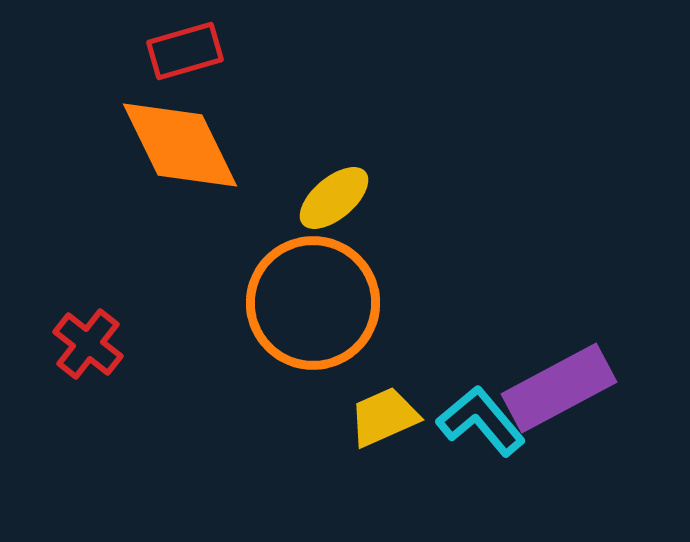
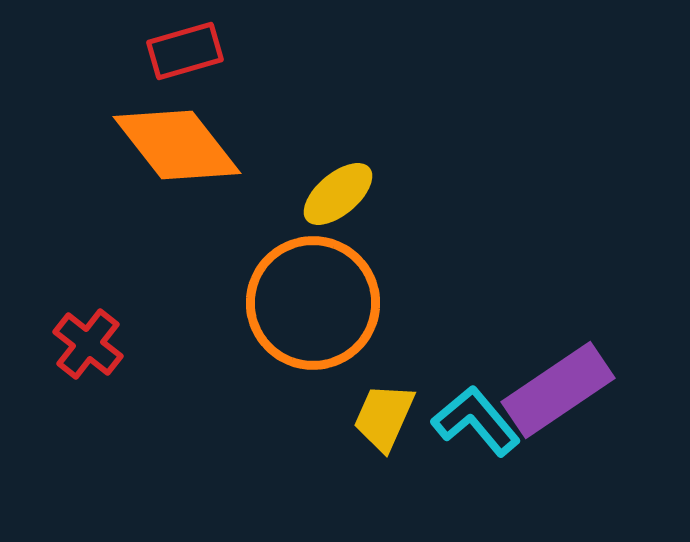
orange diamond: moved 3 px left; rotated 12 degrees counterclockwise
yellow ellipse: moved 4 px right, 4 px up
purple rectangle: moved 1 px left, 2 px down; rotated 6 degrees counterclockwise
yellow trapezoid: rotated 42 degrees counterclockwise
cyan L-shape: moved 5 px left
